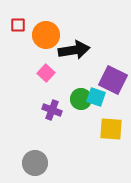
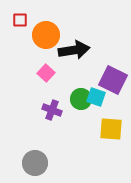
red square: moved 2 px right, 5 px up
